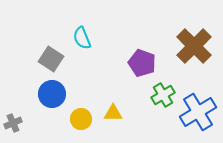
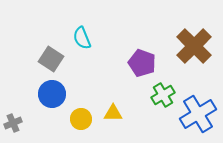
blue cross: moved 2 px down
